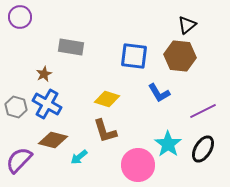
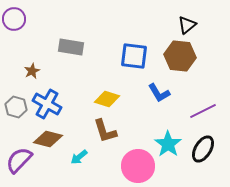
purple circle: moved 6 px left, 2 px down
brown star: moved 12 px left, 3 px up
brown diamond: moved 5 px left, 1 px up
pink circle: moved 1 px down
